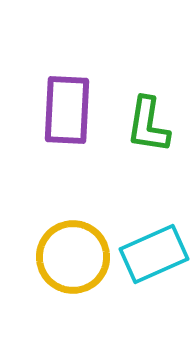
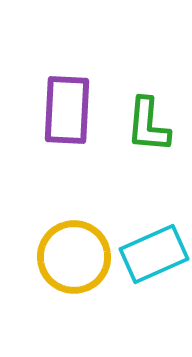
green L-shape: rotated 4 degrees counterclockwise
yellow circle: moved 1 px right
